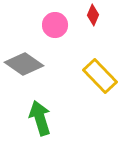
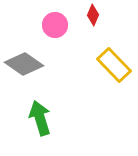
yellow rectangle: moved 14 px right, 11 px up
